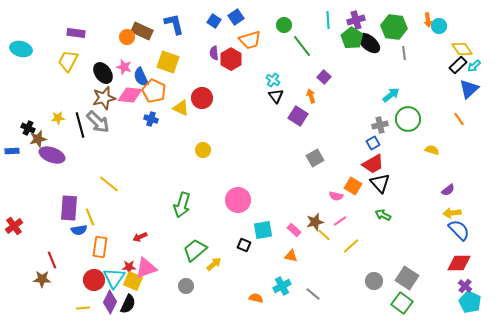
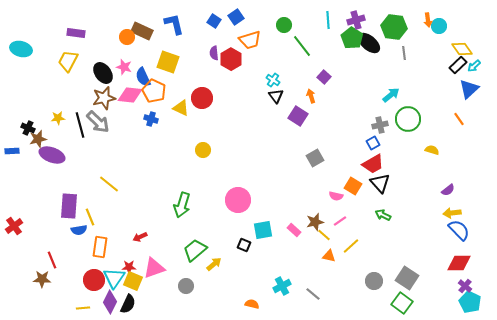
blue semicircle at (141, 77): moved 2 px right
purple rectangle at (69, 208): moved 2 px up
orange triangle at (291, 256): moved 38 px right
pink triangle at (146, 268): moved 8 px right
orange semicircle at (256, 298): moved 4 px left, 6 px down
